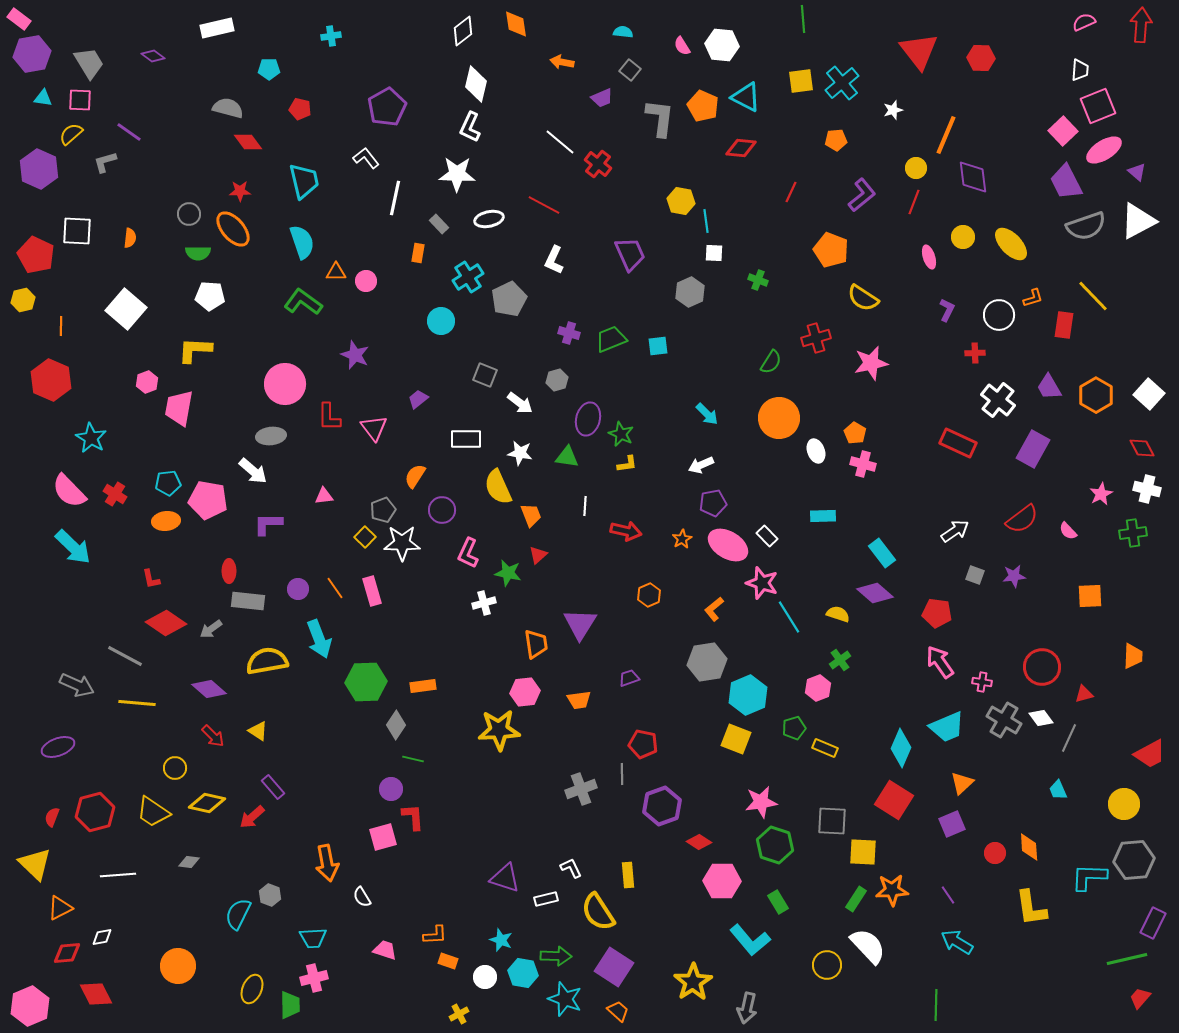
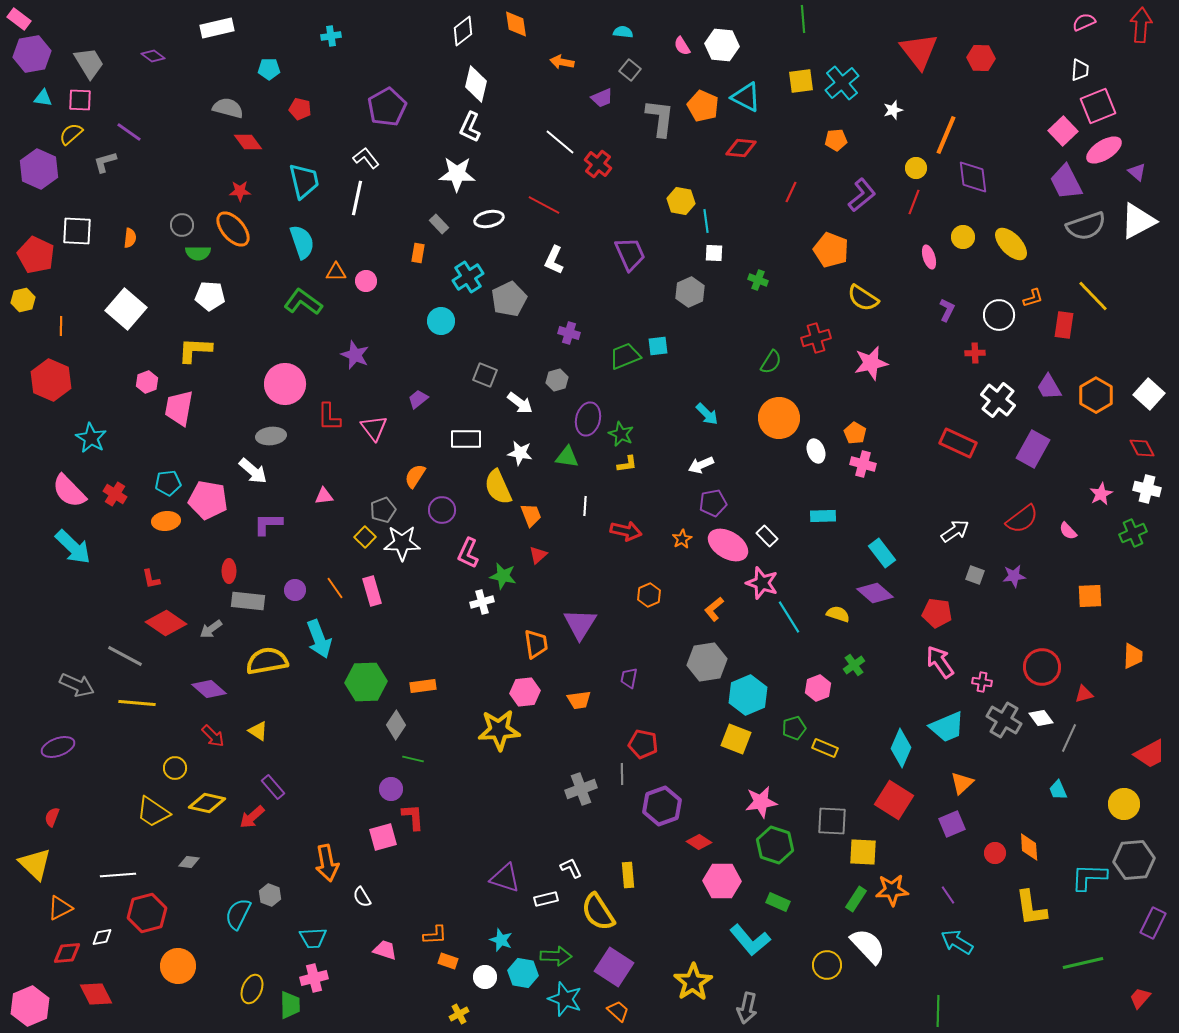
white line at (395, 198): moved 38 px left
gray circle at (189, 214): moved 7 px left, 11 px down
green trapezoid at (611, 339): moved 14 px right, 17 px down
green cross at (1133, 533): rotated 16 degrees counterclockwise
green star at (508, 573): moved 5 px left, 3 px down
purple circle at (298, 589): moved 3 px left, 1 px down
white cross at (484, 603): moved 2 px left, 1 px up
green cross at (840, 660): moved 14 px right, 5 px down
purple trapezoid at (629, 678): rotated 60 degrees counterclockwise
red hexagon at (95, 812): moved 52 px right, 101 px down
green rectangle at (778, 902): rotated 35 degrees counterclockwise
green line at (1127, 959): moved 44 px left, 4 px down
green line at (936, 1005): moved 2 px right, 6 px down
